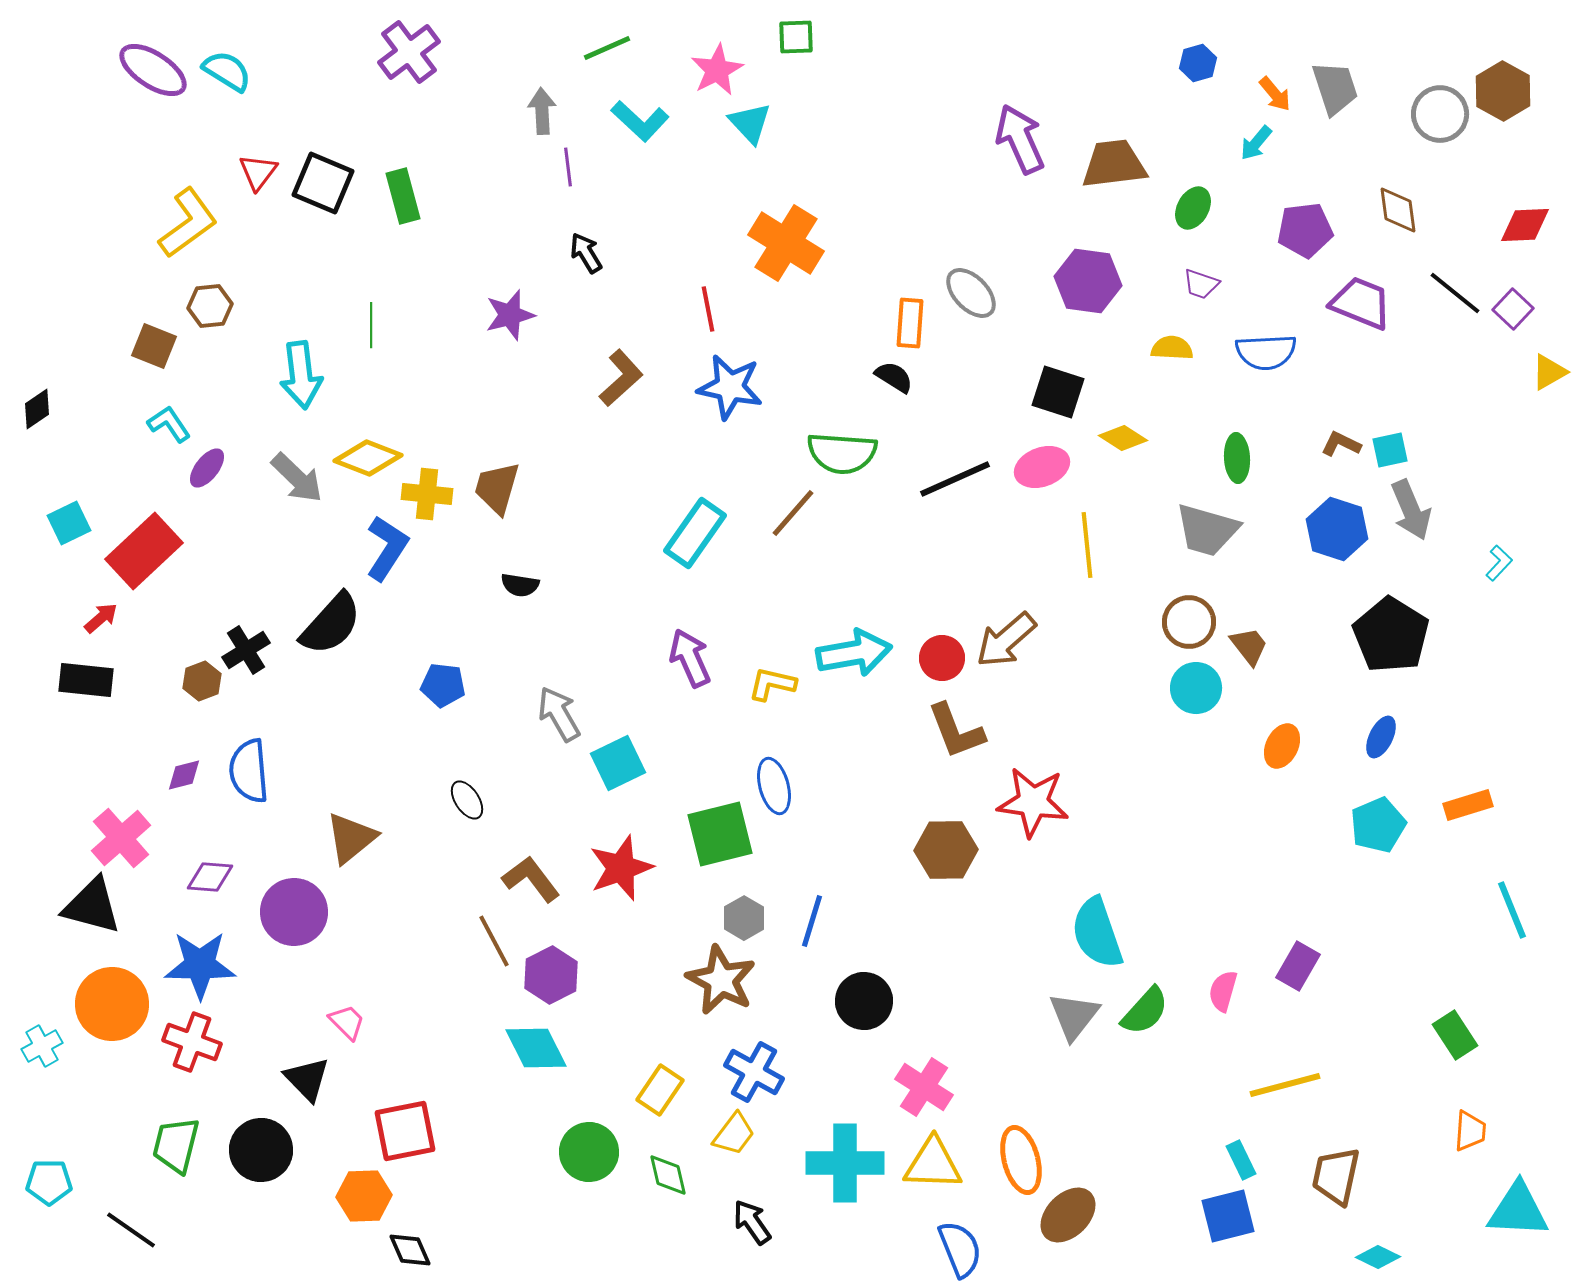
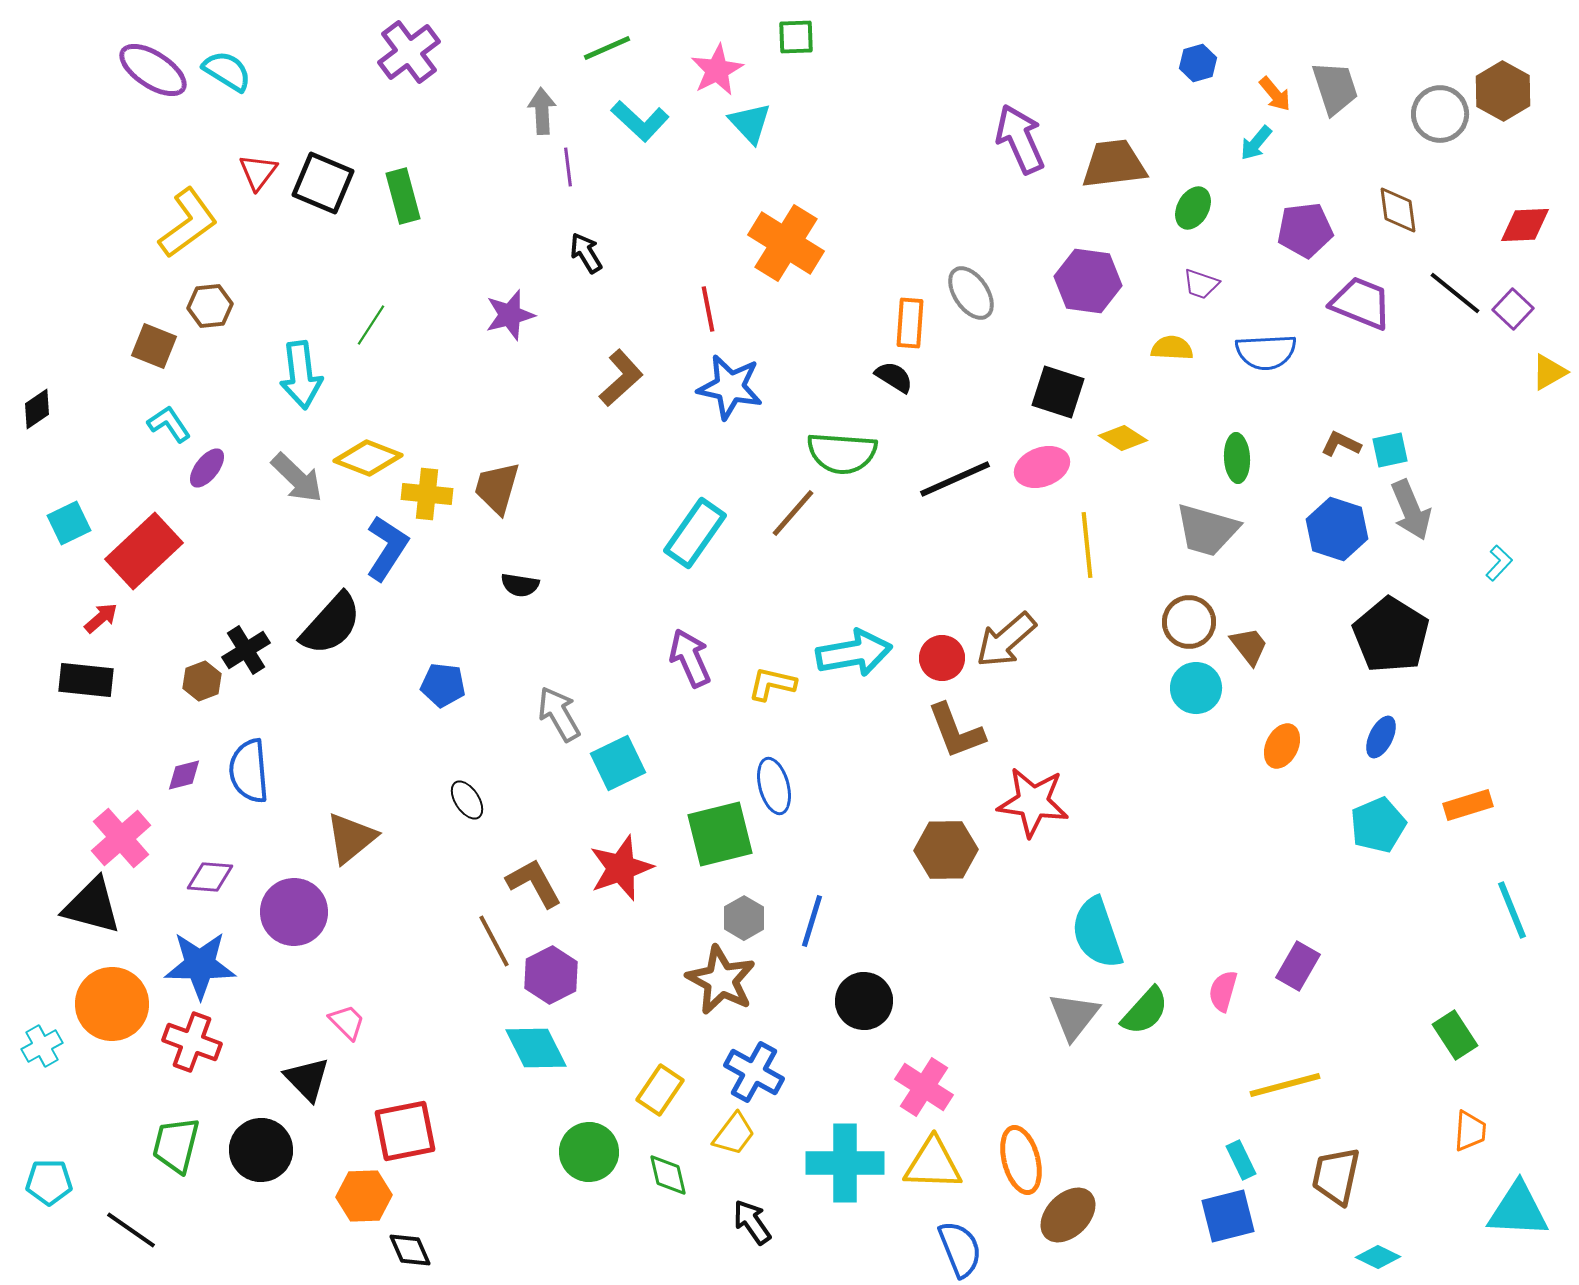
gray ellipse at (971, 293): rotated 10 degrees clockwise
green line at (371, 325): rotated 33 degrees clockwise
brown L-shape at (531, 879): moved 3 px right, 4 px down; rotated 8 degrees clockwise
